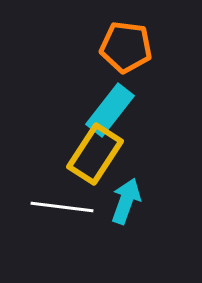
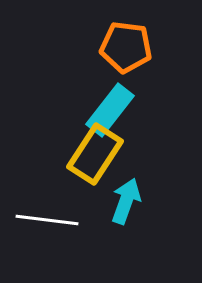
white line: moved 15 px left, 13 px down
